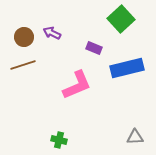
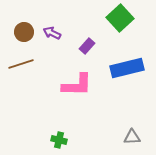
green square: moved 1 px left, 1 px up
brown circle: moved 5 px up
purple rectangle: moved 7 px left, 2 px up; rotated 70 degrees counterclockwise
brown line: moved 2 px left, 1 px up
pink L-shape: rotated 24 degrees clockwise
gray triangle: moved 3 px left
